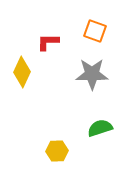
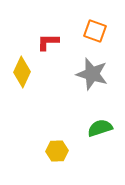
gray star: rotated 16 degrees clockwise
